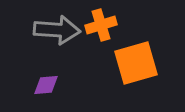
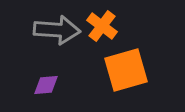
orange cross: moved 1 px right, 1 px down; rotated 36 degrees counterclockwise
orange square: moved 10 px left, 7 px down
